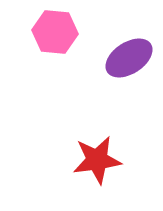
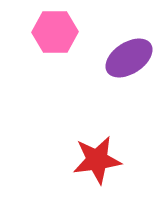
pink hexagon: rotated 6 degrees counterclockwise
